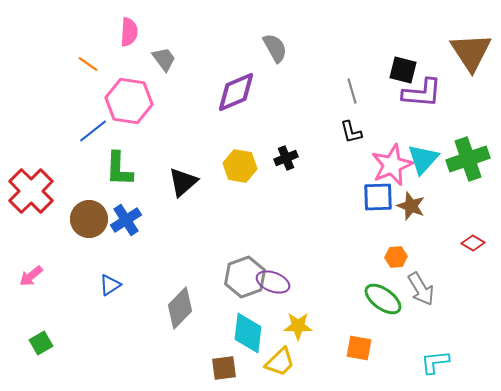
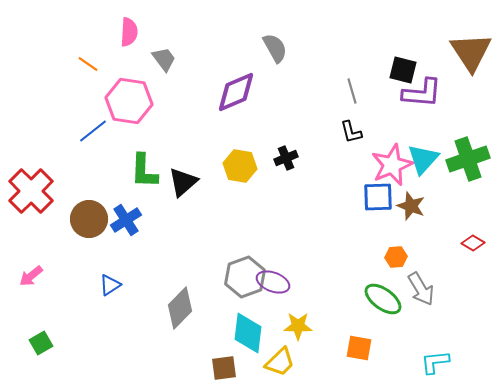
green L-shape: moved 25 px right, 2 px down
